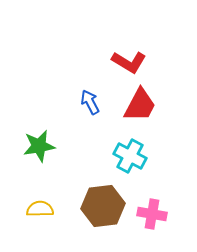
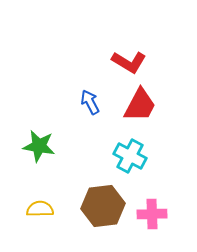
green star: rotated 20 degrees clockwise
pink cross: rotated 12 degrees counterclockwise
